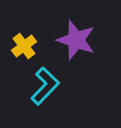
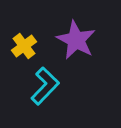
purple star: rotated 9 degrees clockwise
